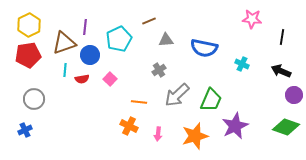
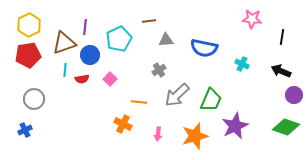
brown line: rotated 16 degrees clockwise
orange cross: moved 6 px left, 2 px up
